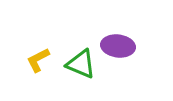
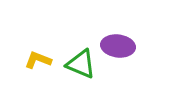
yellow L-shape: rotated 48 degrees clockwise
